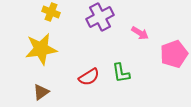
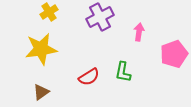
yellow cross: moved 2 px left; rotated 36 degrees clockwise
pink arrow: moved 1 px left, 1 px up; rotated 114 degrees counterclockwise
green L-shape: moved 2 px right, 1 px up; rotated 20 degrees clockwise
